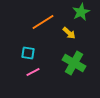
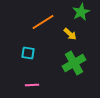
yellow arrow: moved 1 px right, 1 px down
green cross: rotated 30 degrees clockwise
pink line: moved 1 px left, 13 px down; rotated 24 degrees clockwise
